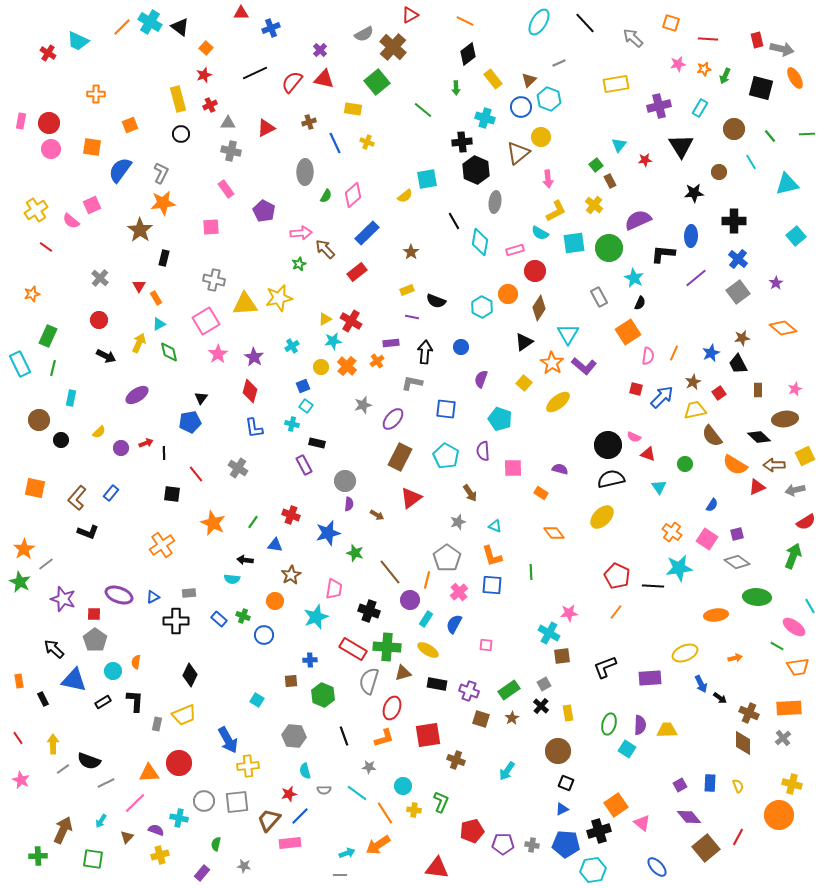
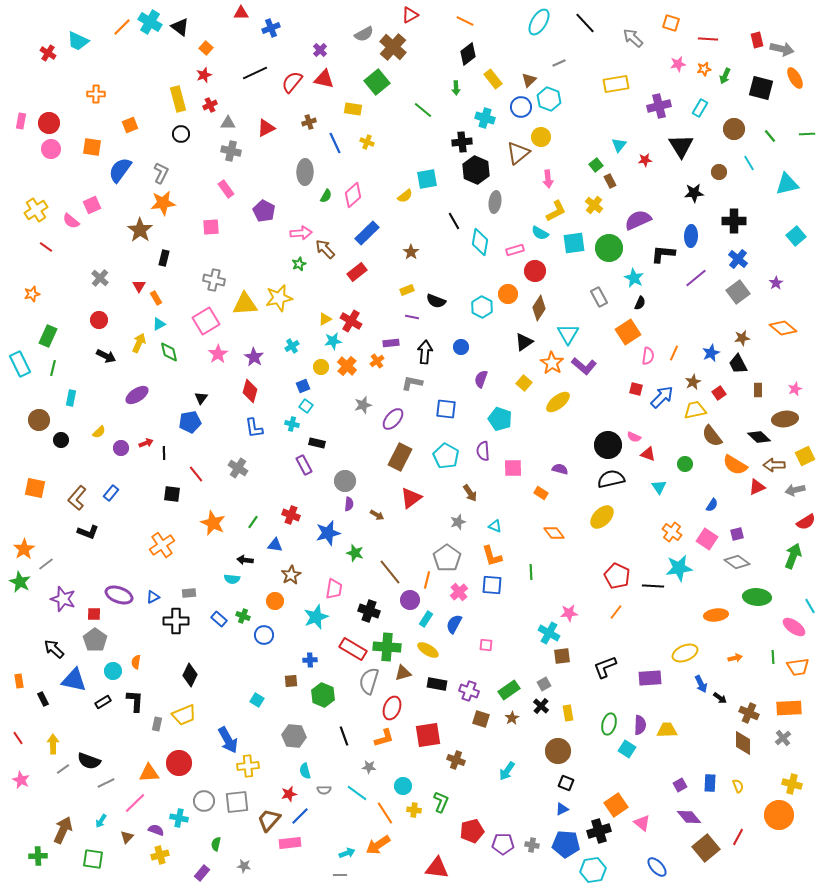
cyan line at (751, 162): moved 2 px left, 1 px down
green line at (777, 646): moved 4 px left, 11 px down; rotated 56 degrees clockwise
